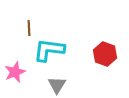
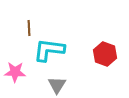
pink star: rotated 25 degrees clockwise
